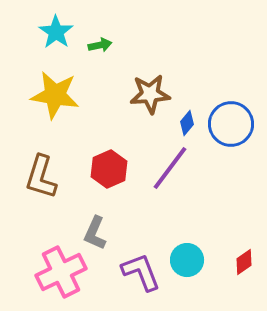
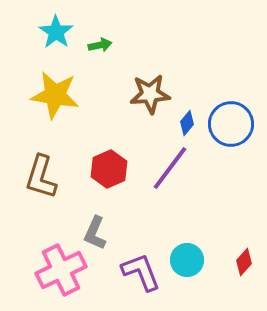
red diamond: rotated 12 degrees counterclockwise
pink cross: moved 2 px up
